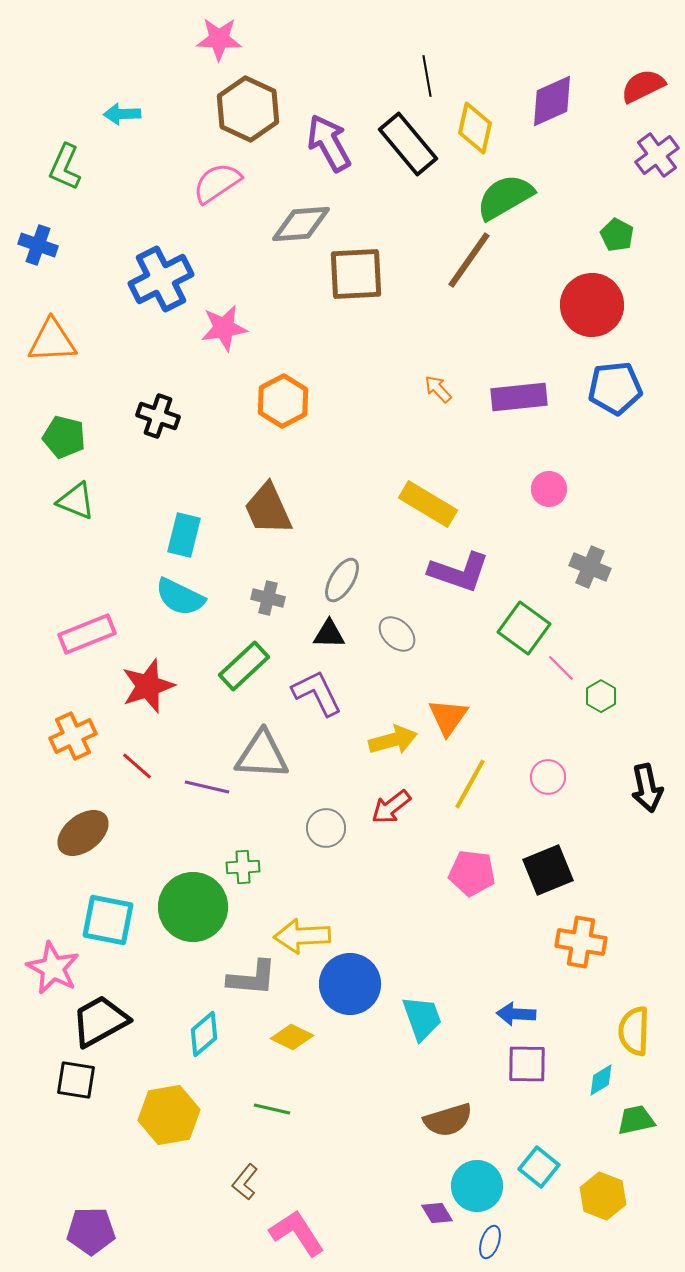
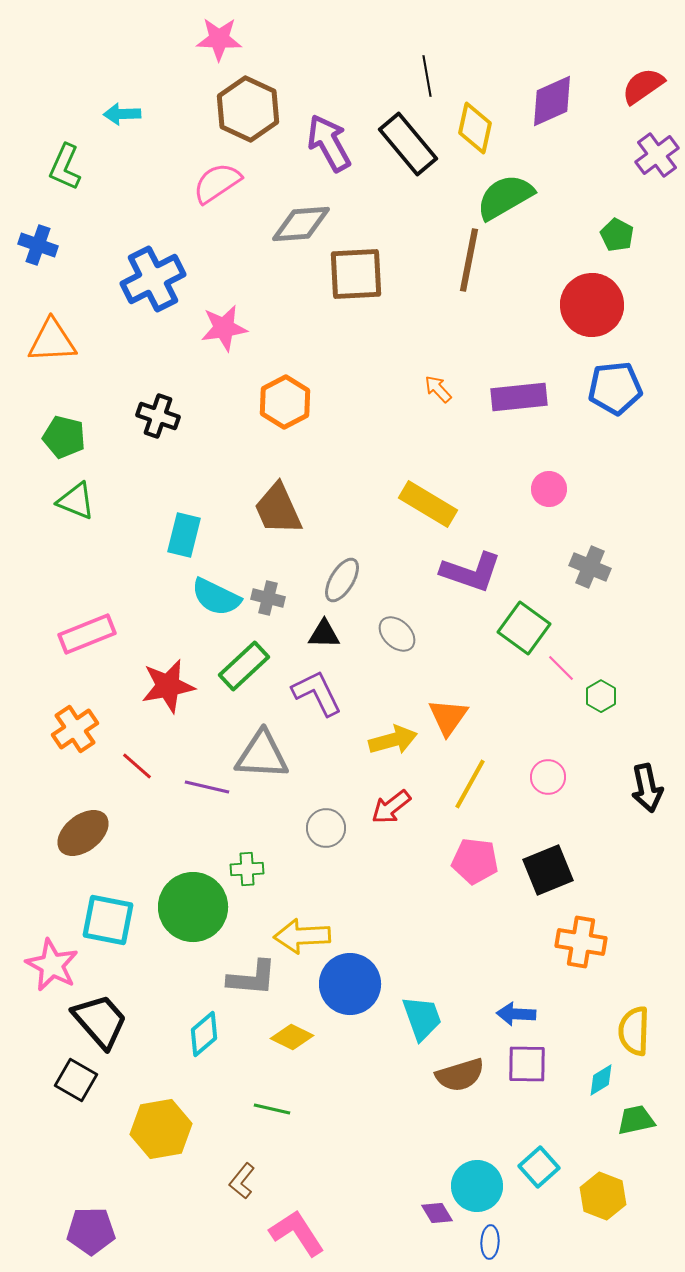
red semicircle at (643, 86): rotated 9 degrees counterclockwise
brown line at (469, 260): rotated 24 degrees counterclockwise
blue cross at (161, 279): moved 8 px left
orange hexagon at (283, 401): moved 2 px right, 1 px down
brown trapezoid at (268, 509): moved 10 px right
purple L-shape at (459, 572): moved 12 px right
cyan semicircle at (180, 597): moved 36 px right
black triangle at (329, 634): moved 5 px left
red star at (148, 686): moved 20 px right; rotated 8 degrees clockwise
orange cross at (73, 736): moved 2 px right, 7 px up; rotated 9 degrees counterclockwise
green cross at (243, 867): moved 4 px right, 2 px down
pink pentagon at (472, 873): moved 3 px right, 12 px up
pink star at (53, 968): moved 1 px left, 3 px up
black trapezoid at (100, 1021): rotated 78 degrees clockwise
black square at (76, 1080): rotated 21 degrees clockwise
yellow hexagon at (169, 1115): moved 8 px left, 14 px down
brown semicircle at (448, 1120): moved 12 px right, 45 px up
cyan square at (539, 1167): rotated 9 degrees clockwise
brown L-shape at (245, 1182): moved 3 px left, 1 px up
blue ellipse at (490, 1242): rotated 16 degrees counterclockwise
